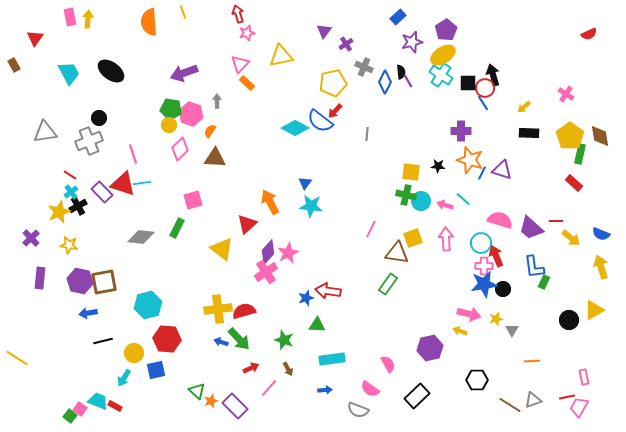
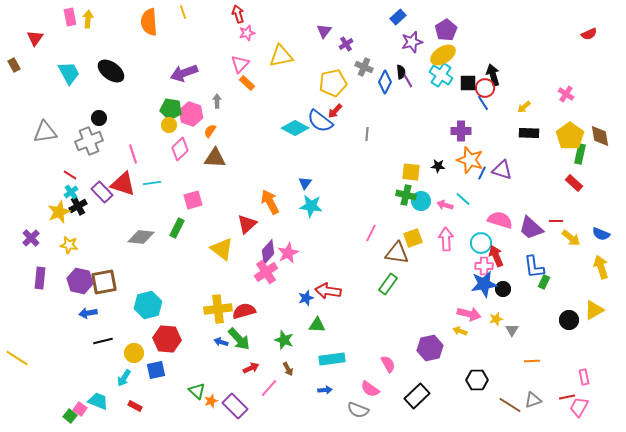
cyan line at (142, 183): moved 10 px right
pink line at (371, 229): moved 4 px down
red rectangle at (115, 406): moved 20 px right
